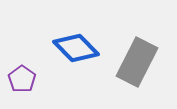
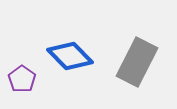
blue diamond: moved 6 px left, 8 px down
